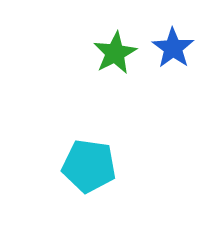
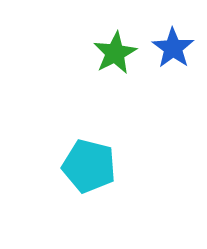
cyan pentagon: rotated 6 degrees clockwise
